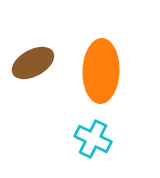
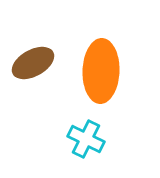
cyan cross: moved 7 px left
